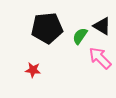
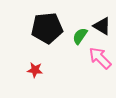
red star: moved 2 px right
